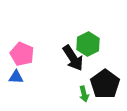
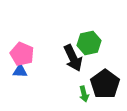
green hexagon: moved 1 px right, 1 px up; rotated 15 degrees clockwise
black arrow: rotated 8 degrees clockwise
blue triangle: moved 4 px right, 6 px up
